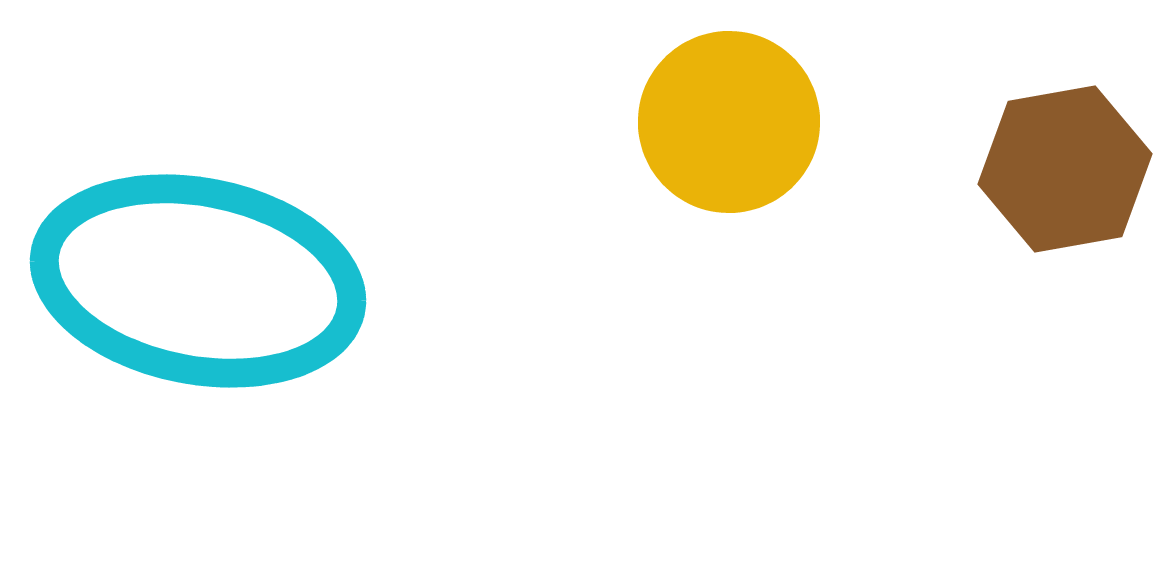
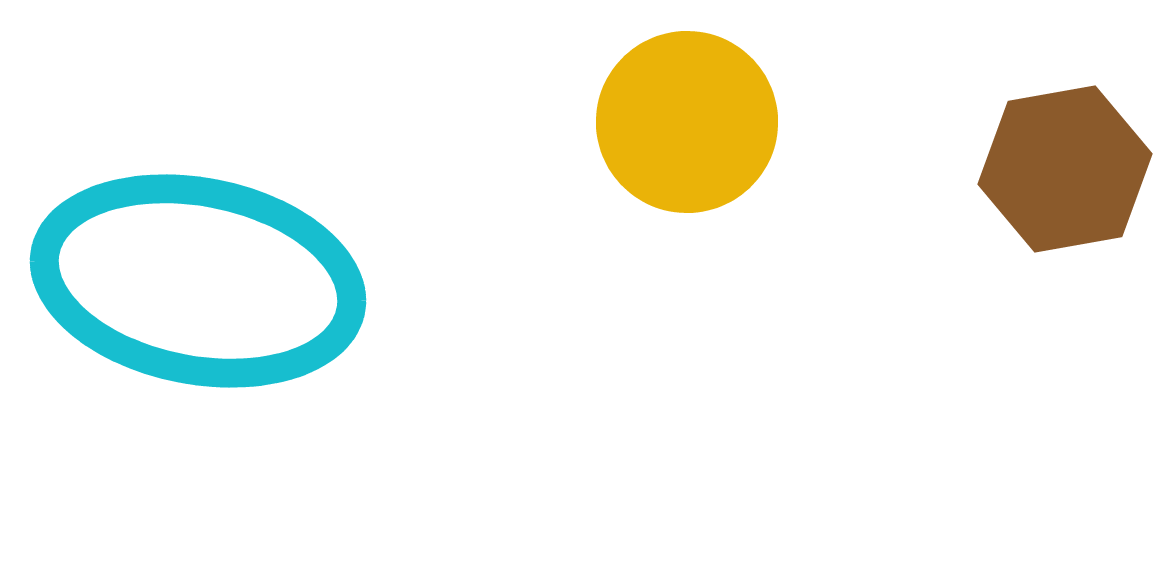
yellow circle: moved 42 px left
